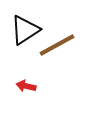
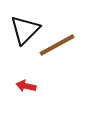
black triangle: rotated 12 degrees counterclockwise
